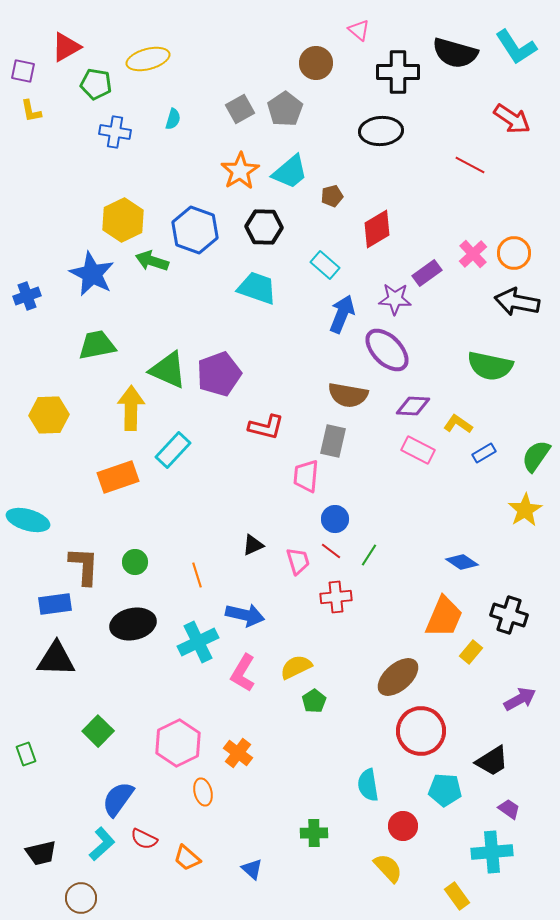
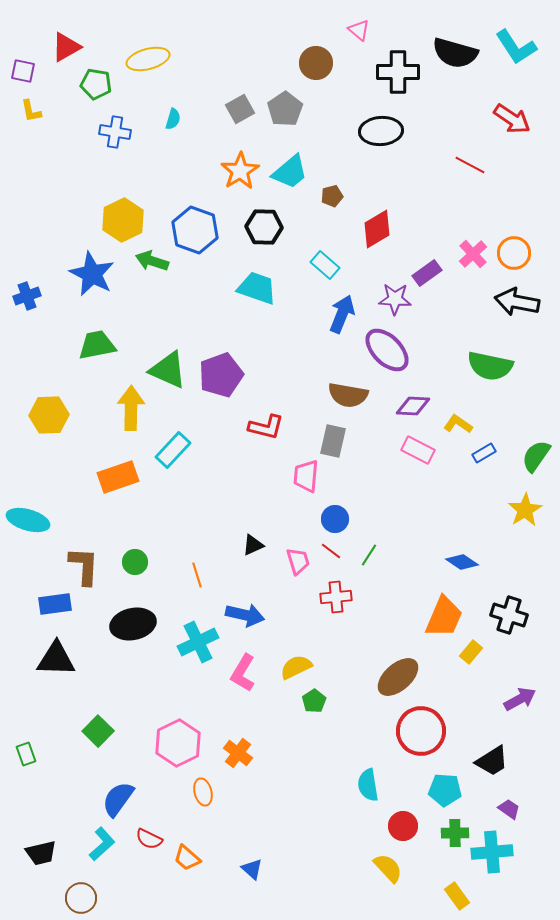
purple pentagon at (219, 374): moved 2 px right, 1 px down
green cross at (314, 833): moved 141 px right
red semicircle at (144, 839): moved 5 px right
